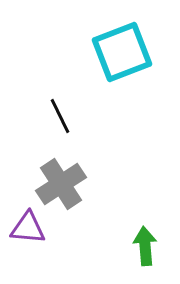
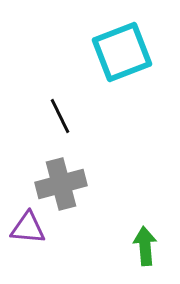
gray cross: rotated 18 degrees clockwise
